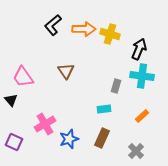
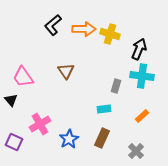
pink cross: moved 5 px left
blue star: rotated 12 degrees counterclockwise
